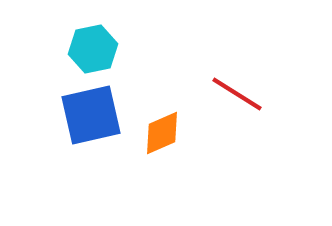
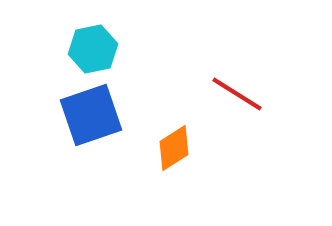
blue square: rotated 6 degrees counterclockwise
orange diamond: moved 12 px right, 15 px down; rotated 9 degrees counterclockwise
